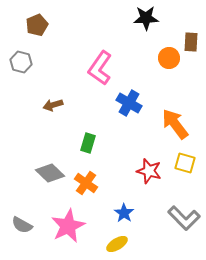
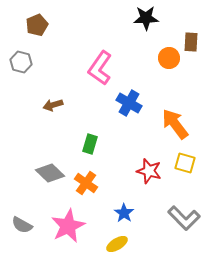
green rectangle: moved 2 px right, 1 px down
